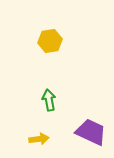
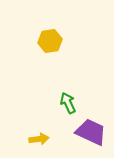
green arrow: moved 19 px right, 3 px down; rotated 15 degrees counterclockwise
